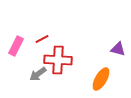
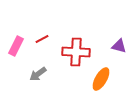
purple triangle: moved 1 px right, 3 px up
red cross: moved 18 px right, 8 px up
